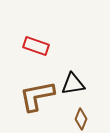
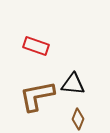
black triangle: rotated 15 degrees clockwise
brown diamond: moved 3 px left
